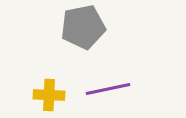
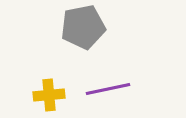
yellow cross: rotated 8 degrees counterclockwise
